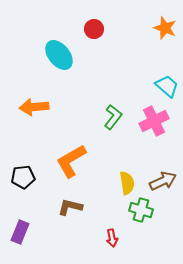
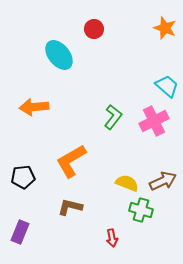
yellow semicircle: rotated 60 degrees counterclockwise
